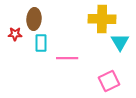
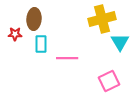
yellow cross: rotated 16 degrees counterclockwise
cyan rectangle: moved 1 px down
